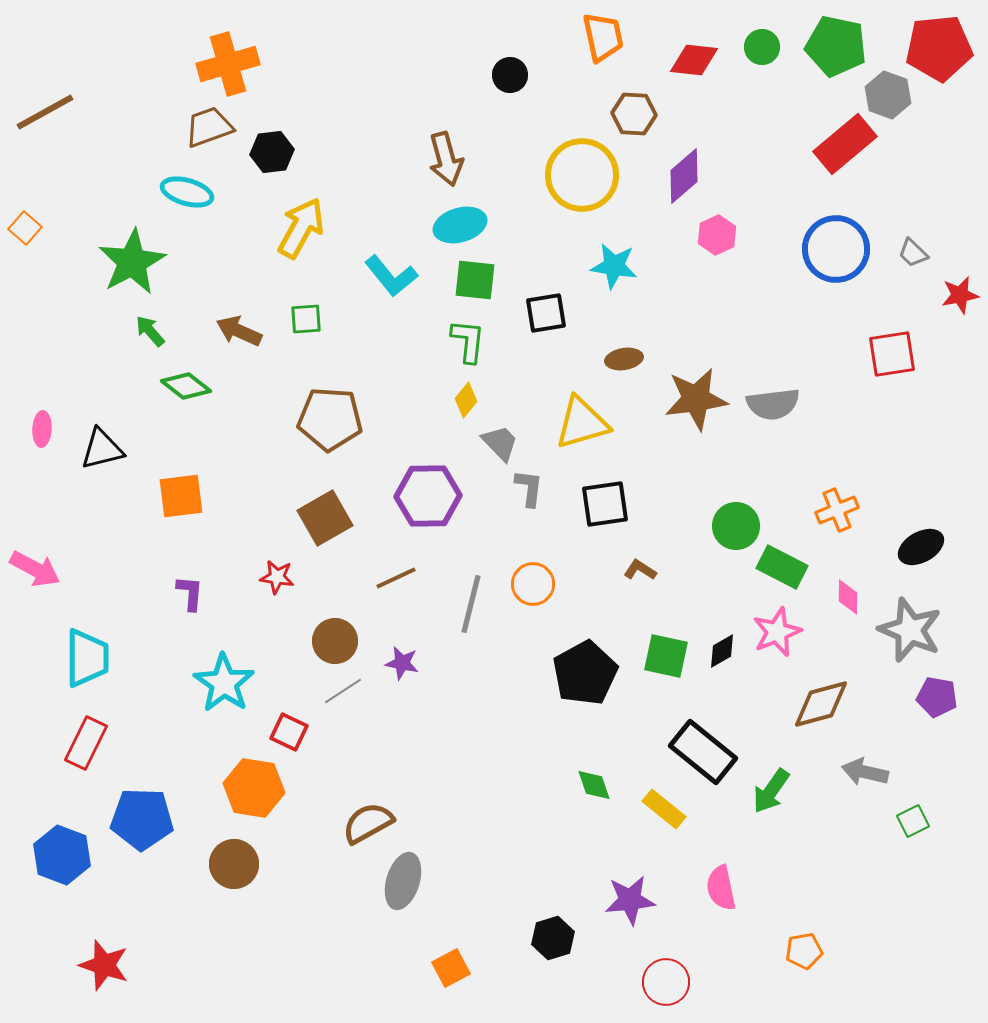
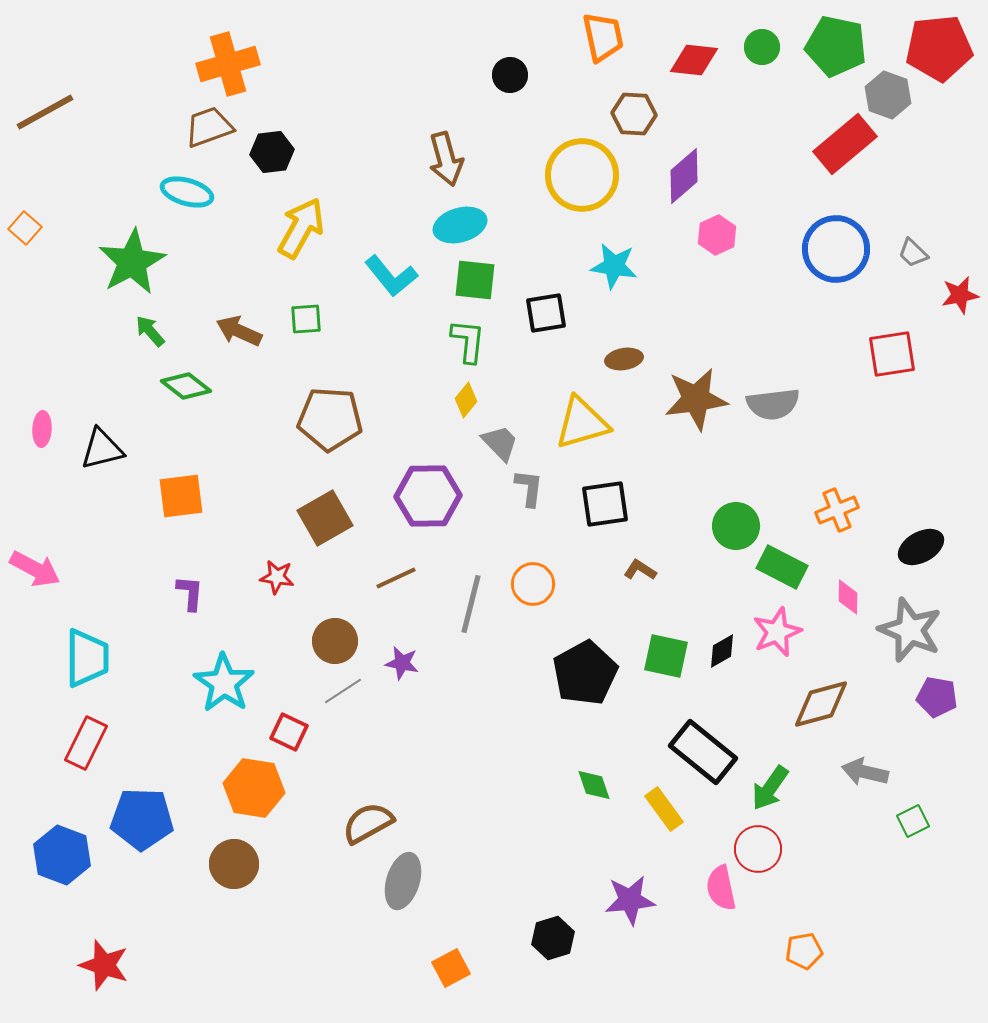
green arrow at (771, 791): moved 1 px left, 3 px up
yellow rectangle at (664, 809): rotated 15 degrees clockwise
red circle at (666, 982): moved 92 px right, 133 px up
